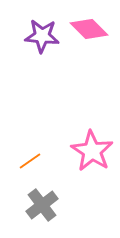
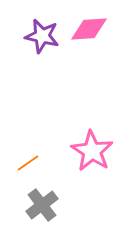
pink diamond: rotated 48 degrees counterclockwise
purple star: rotated 8 degrees clockwise
orange line: moved 2 px left, 2 px down
